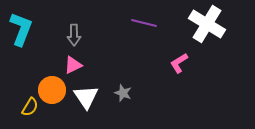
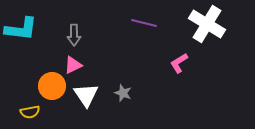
cyan L-shape: rotated 76 degrees clockwise
orange circle: moved 4 px up
white triangle: moved 2 px up
yellow semicircle: moved 5 px down; rotated 48 degrees clockwise
